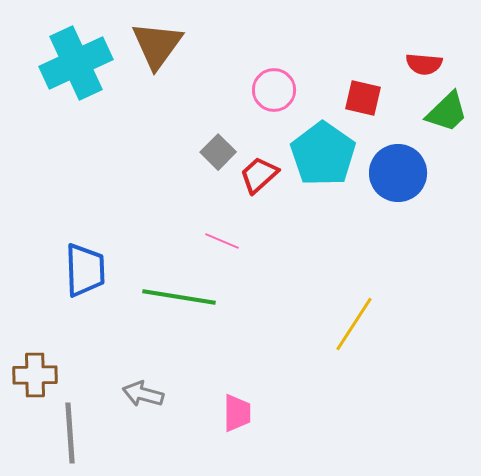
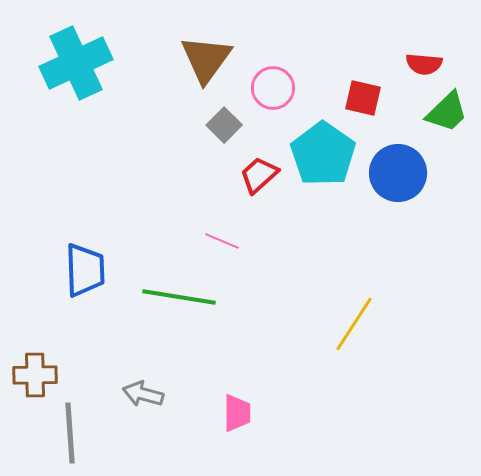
brown triangle: moved 49 px right, 14 px down
pink circle: moved 1 px left, 2 px up
gray square: moved 6 px right, 27 px up
